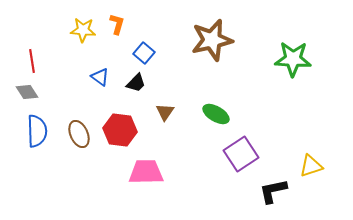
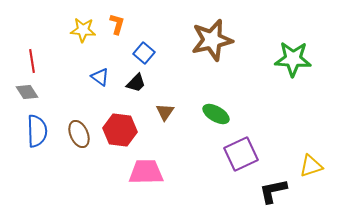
purple square: rotated 8 degrees clockwise
